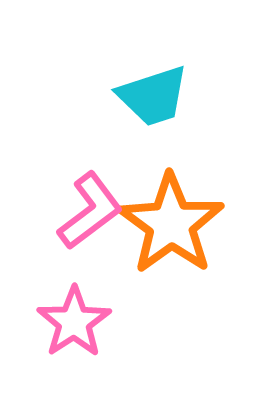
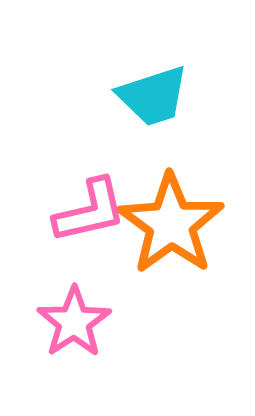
pink L-shape: rotated 24 degrees clockwise
